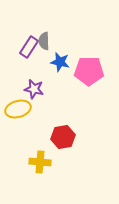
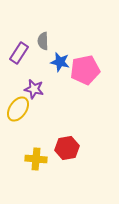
gray semicircle: moved 1 px left
purple rectangle: moved 10 px left, 6 px down
pink pentagon: moved 4 px left, 1 px up; rotated 12 degrees counterclockwise
yellow ellipse: rotated 40 degrees counterclockwise
red hexagon: moved 4 px right, 11 px down
yellow cross: moved 4 px left, 3 px up
